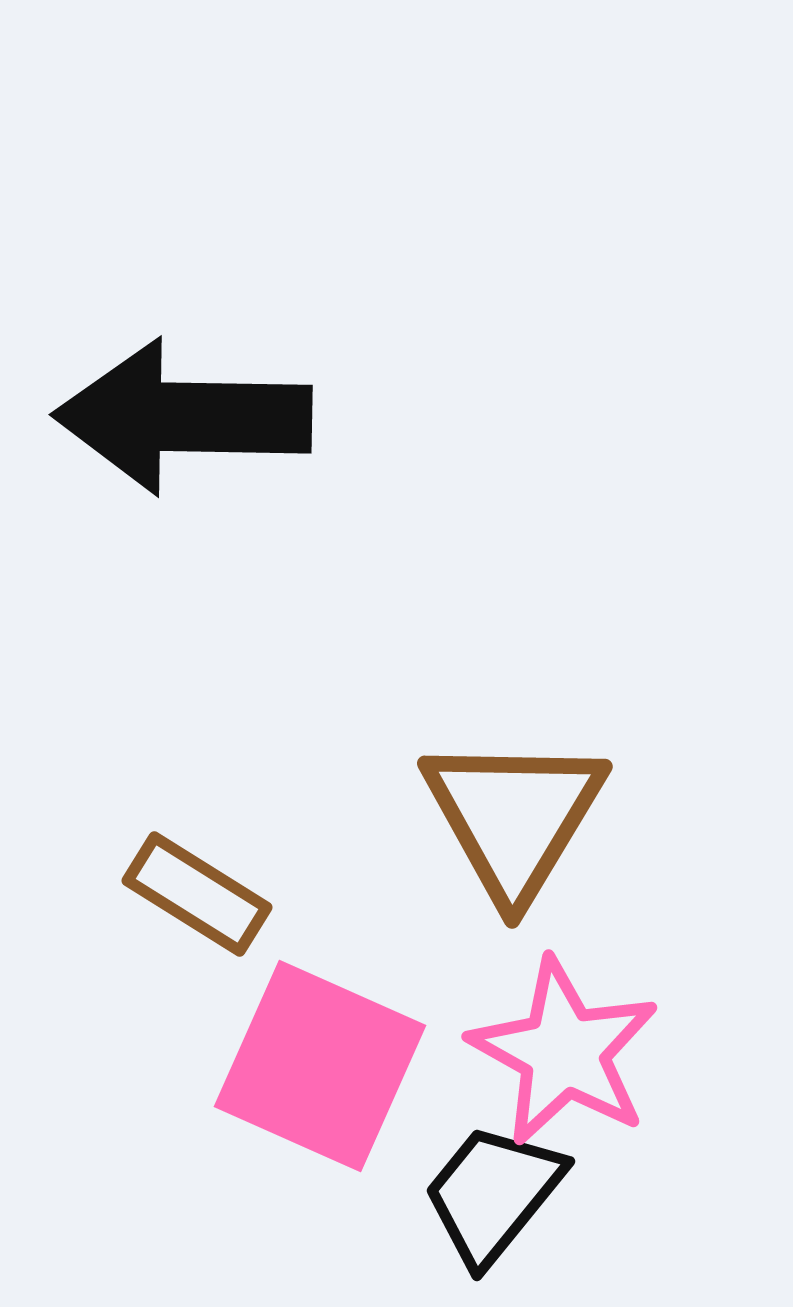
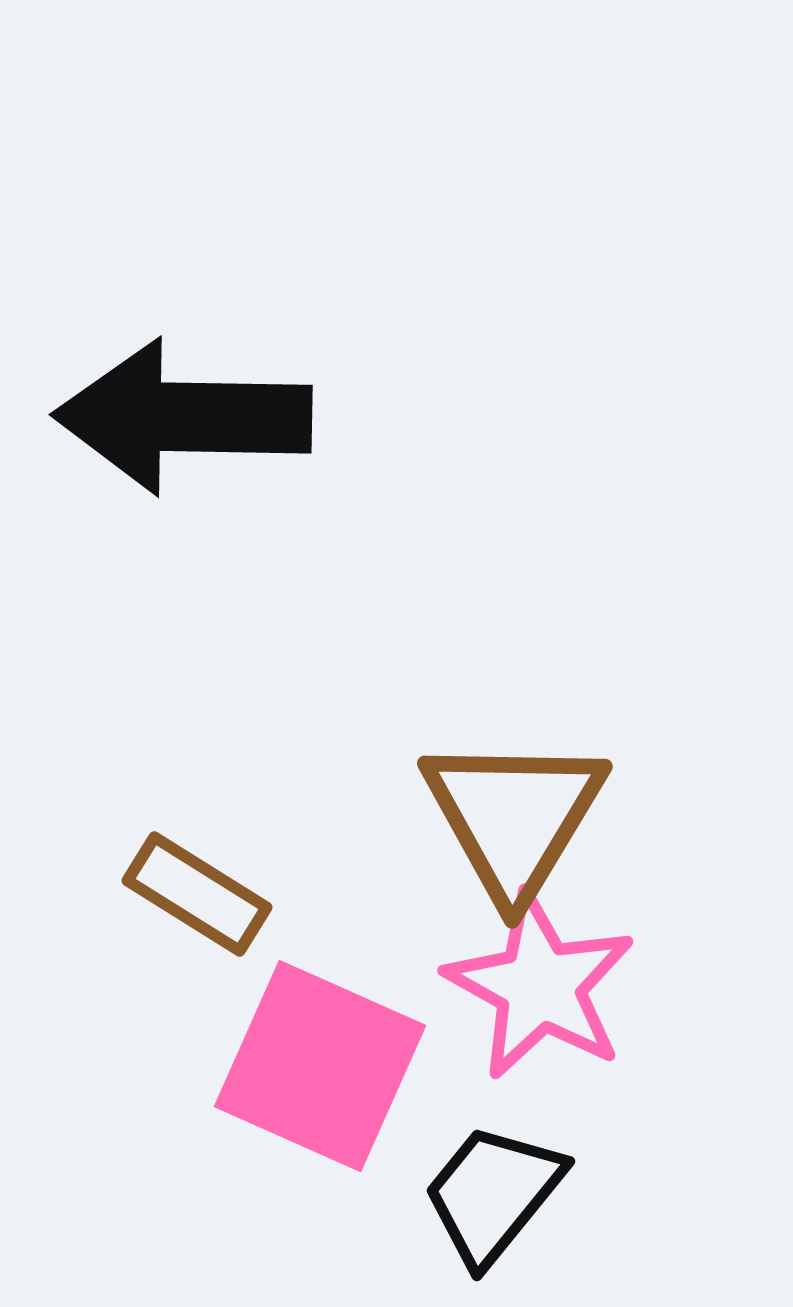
pink star: moved 24 px left, 66 px up
